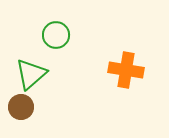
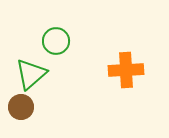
green circle: moved 6 px down
orange cross: rotated 12 degrees counterclockwise
